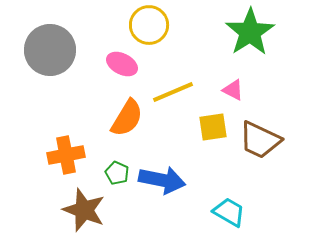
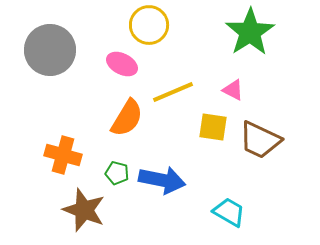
yellow square: rotated 16 degrees clockwise
orange cross: moved 3 px left; rotated 27 degrees clockwise
green pentagon: rotated 10 degrees counterclockwise
